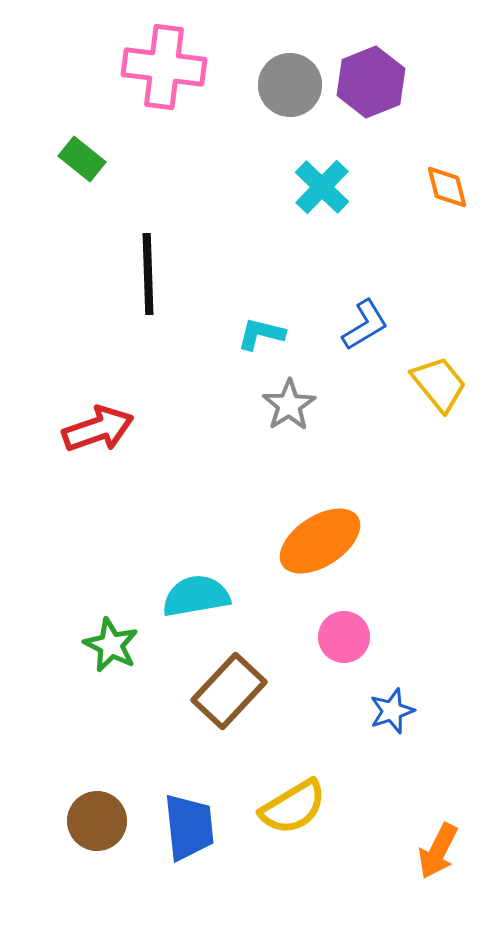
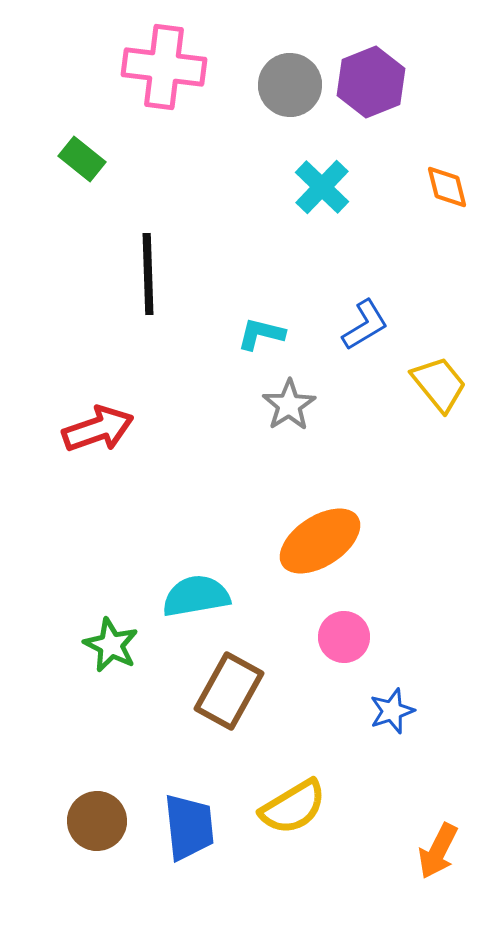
brown rectangle: rotated 14 degrees counterclockwise
